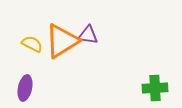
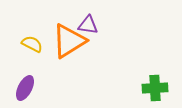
purple triangle: moved 10 px up
orange triangle: moved 7 px right
purple ellipse: rotated 15 degrees clockwise
